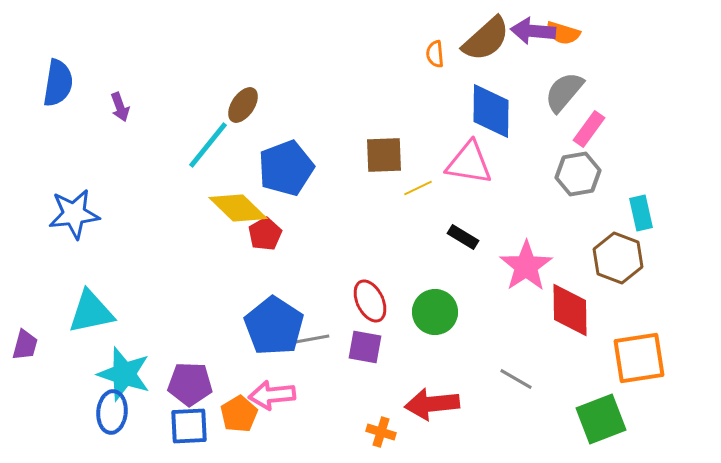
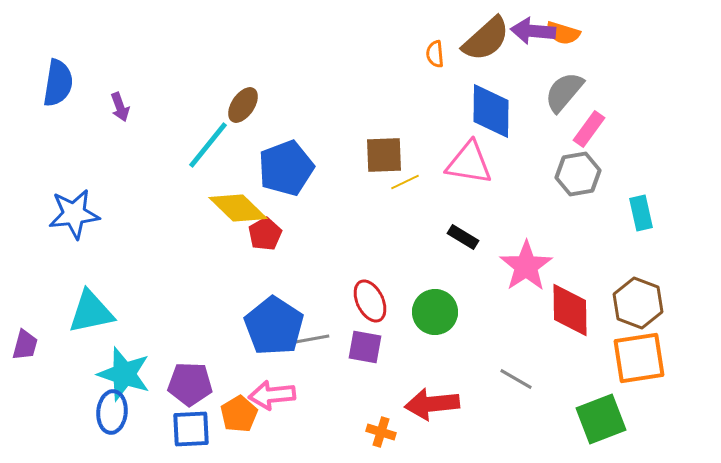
yellow line at (418, 188): moved 13 px left, 6 px up
brown hexagon at (618, 258): moved 20 px right, 45 px down
blue square at (189, 426): moved 2 px right, 3 px down
